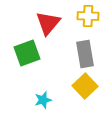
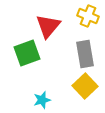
yellow cross: rotated 20 degrees clockwise
red triangle: moved 3 px down
cyan star: moved 1 px left
